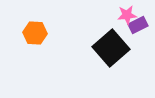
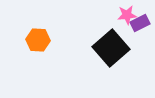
purple rectangle: moved 2 px right, 2 px up
orange hexagon: moved 3 px right, 7 px down
